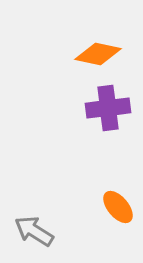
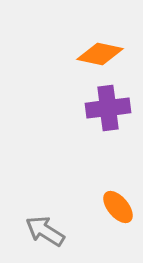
orange diamond: moved 2 px right
gray arrow: moved 11 px right
